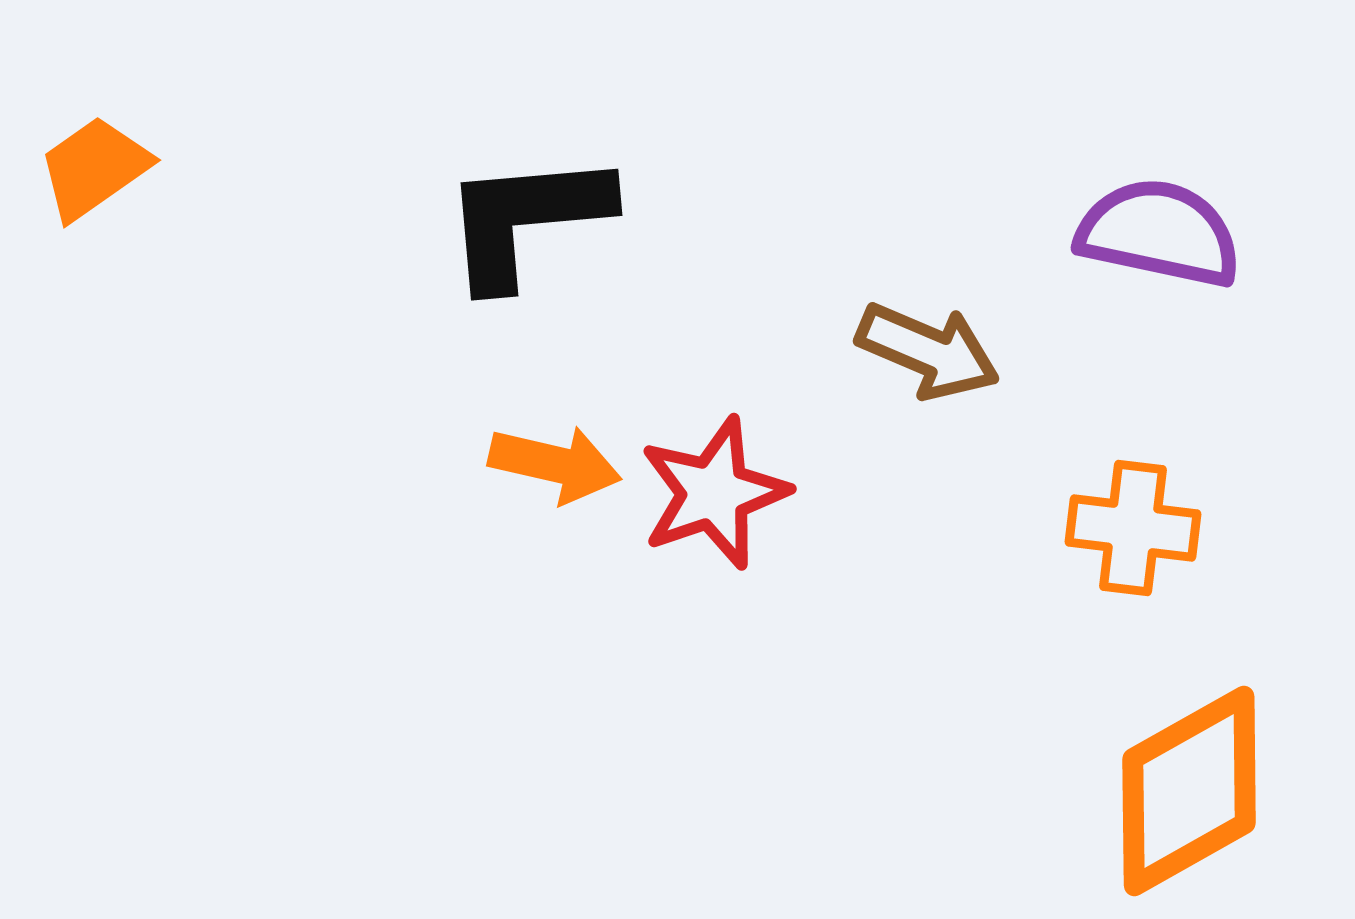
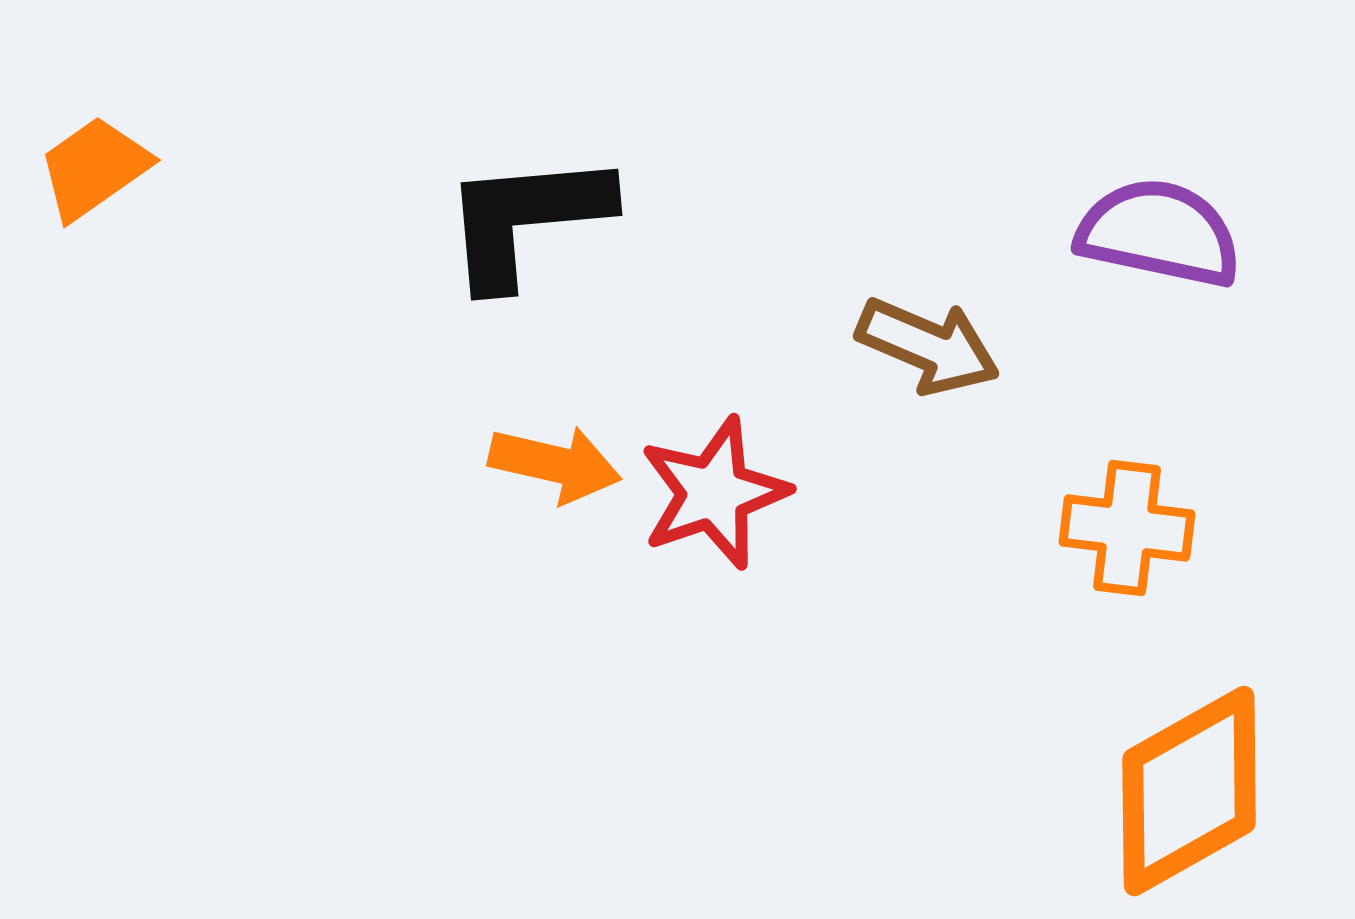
brown arrow: moved 5 px up
orange cross: moved 6 px left
